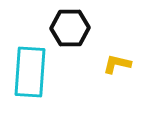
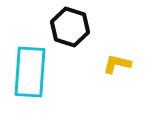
black hexagon: moved 1 px up; rotated 18 degrees clockwise
